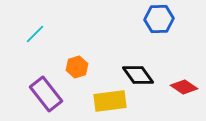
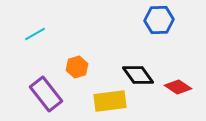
blue hexagon: moved 1 px down
cyan line: rotated 15 degrees clockwise
red diamond: moved 6 px left
